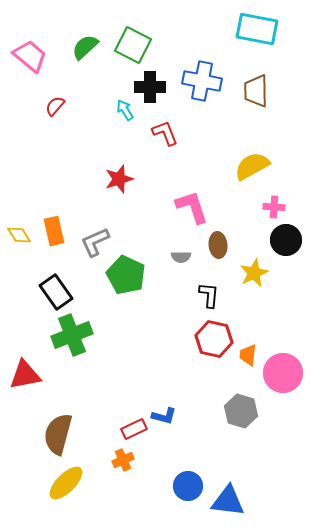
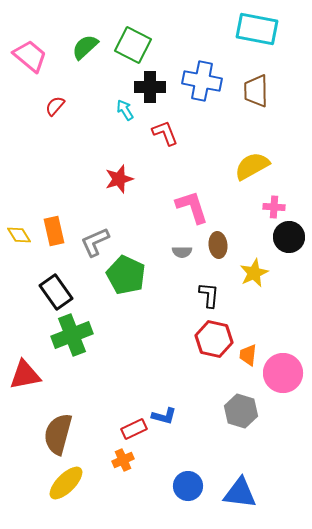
black circle: moved 3 px right, 3 px up
gray semicircle: moved 1 px right, 5 px up
blue triangle: moved 12 px right, 8 px up
